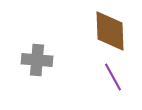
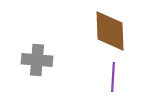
purple line: rotated 32 degrees clockwise
